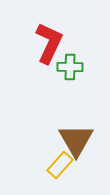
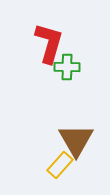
red L-shape: rotated 9 degrees counterclockwise
green cross: moved 3 px left
